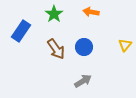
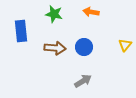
green star: rotated 24 degrees counterclockwise
blue rectangle: rotated 40 degrees counterclockwise
brown arrow: moved 1 px left, 1 px up; rotated 50 degrees counterclockwise
